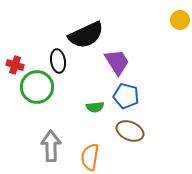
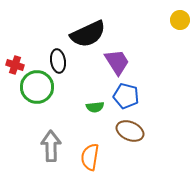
black semicircle: moved 2 px right, 1 px up
